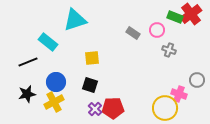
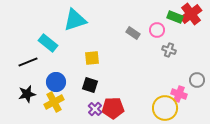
cyan rectangle: moved 1 px down
